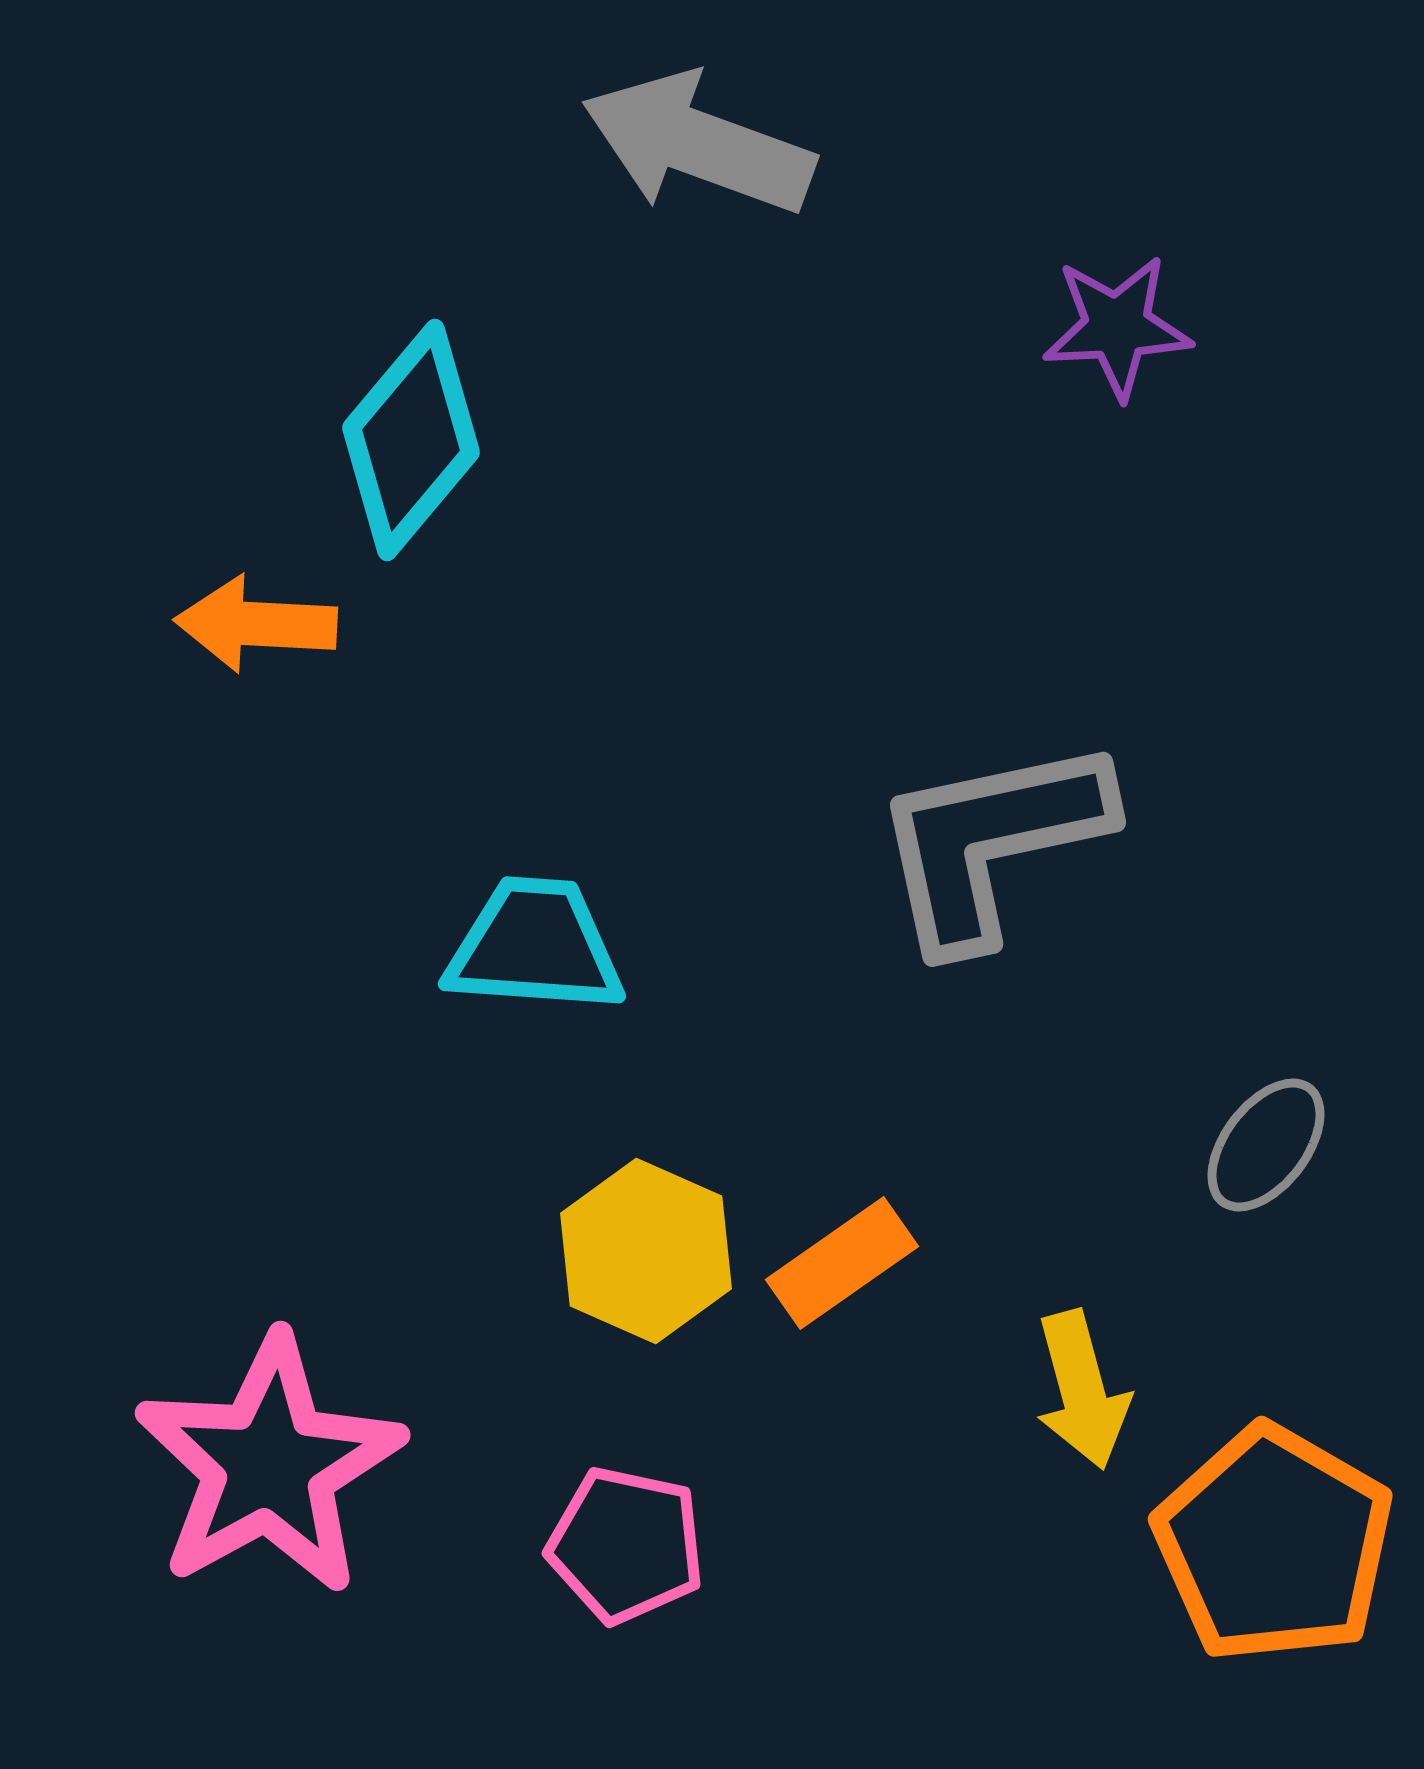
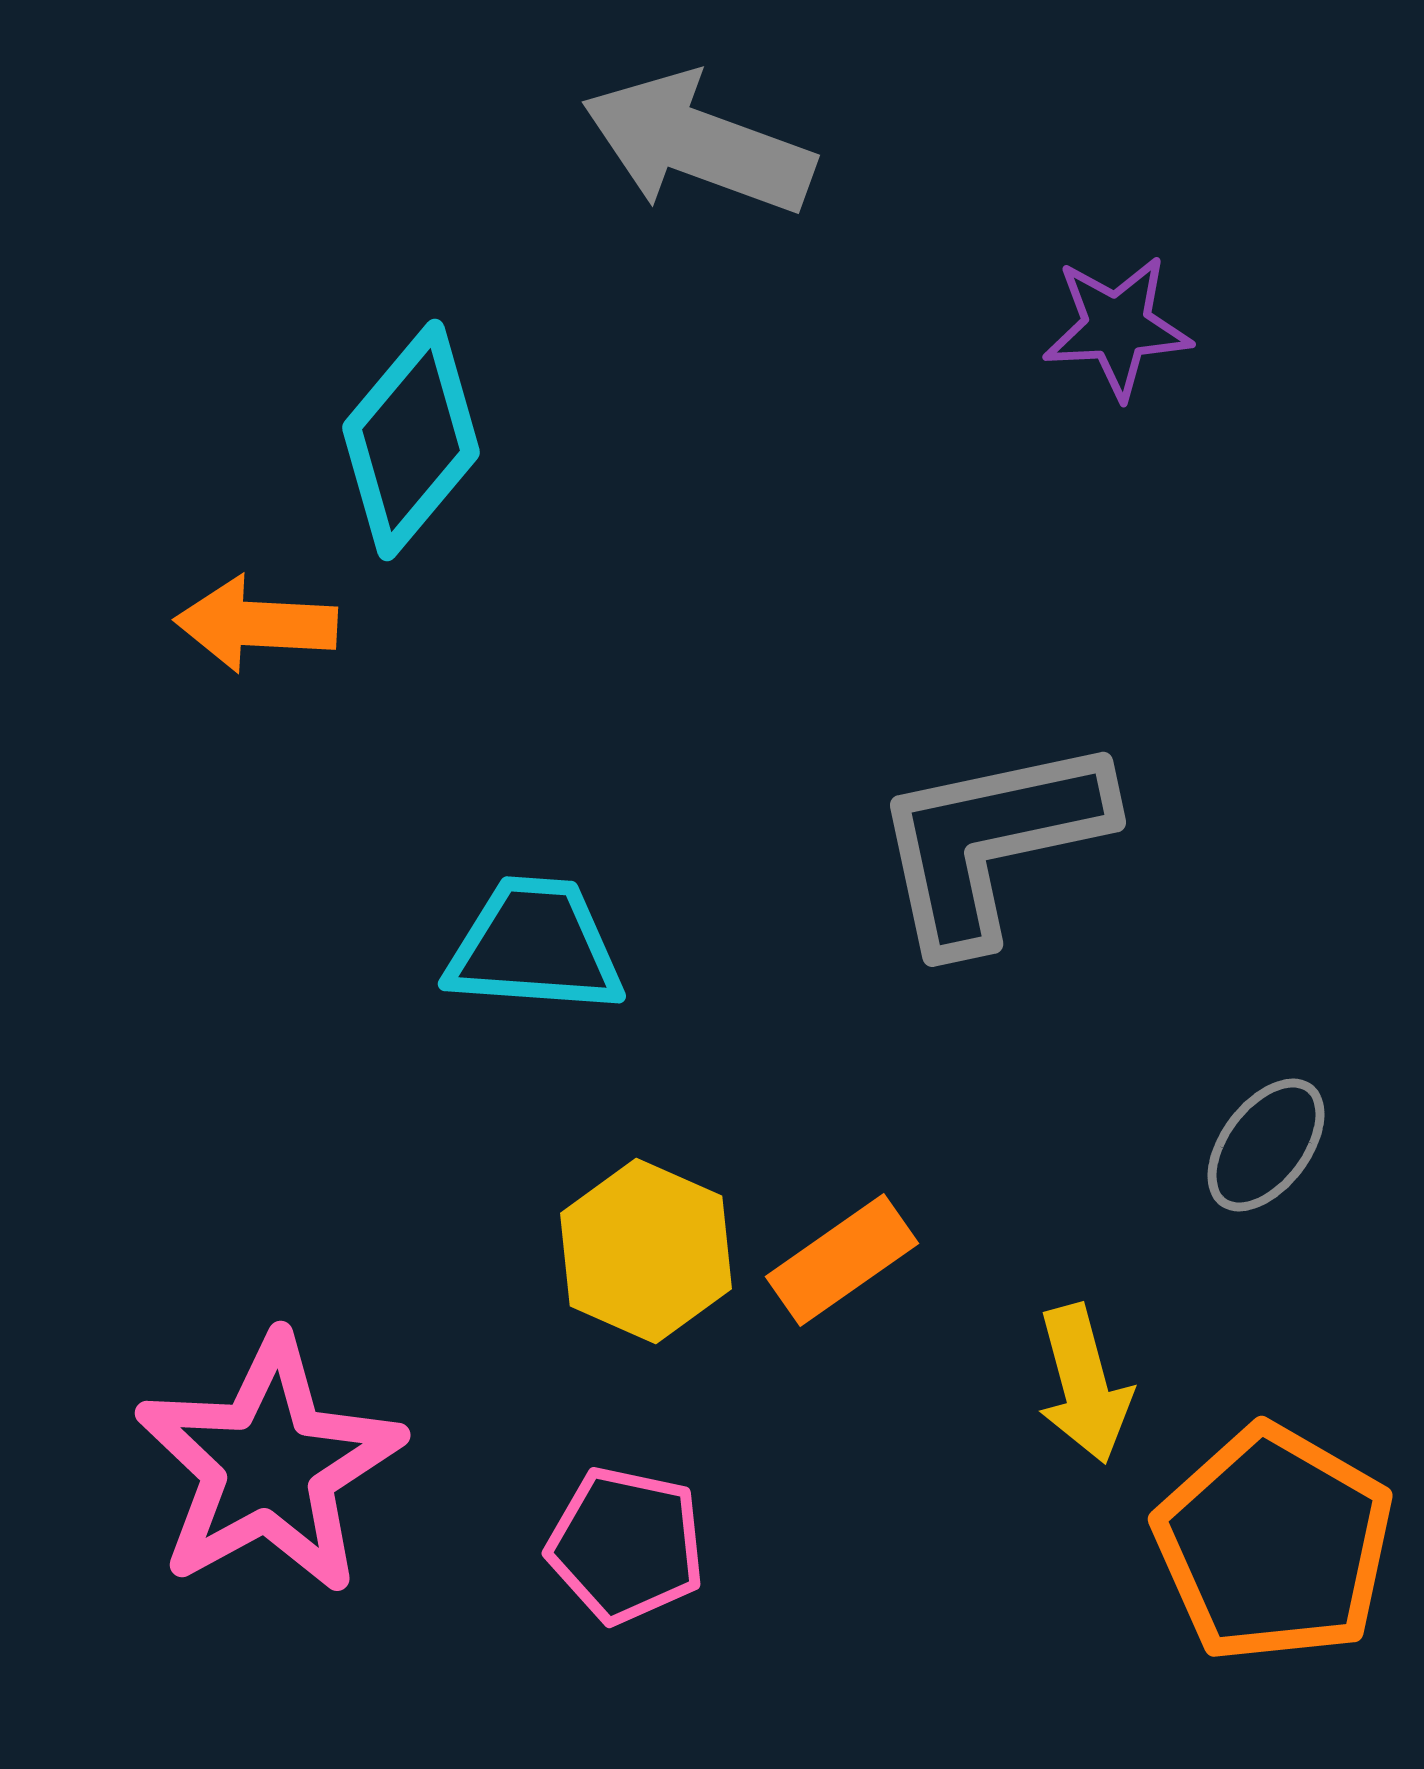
orange rectangle: moved 3 px up
yellow arrow: moved 2 px right, 6 px up
